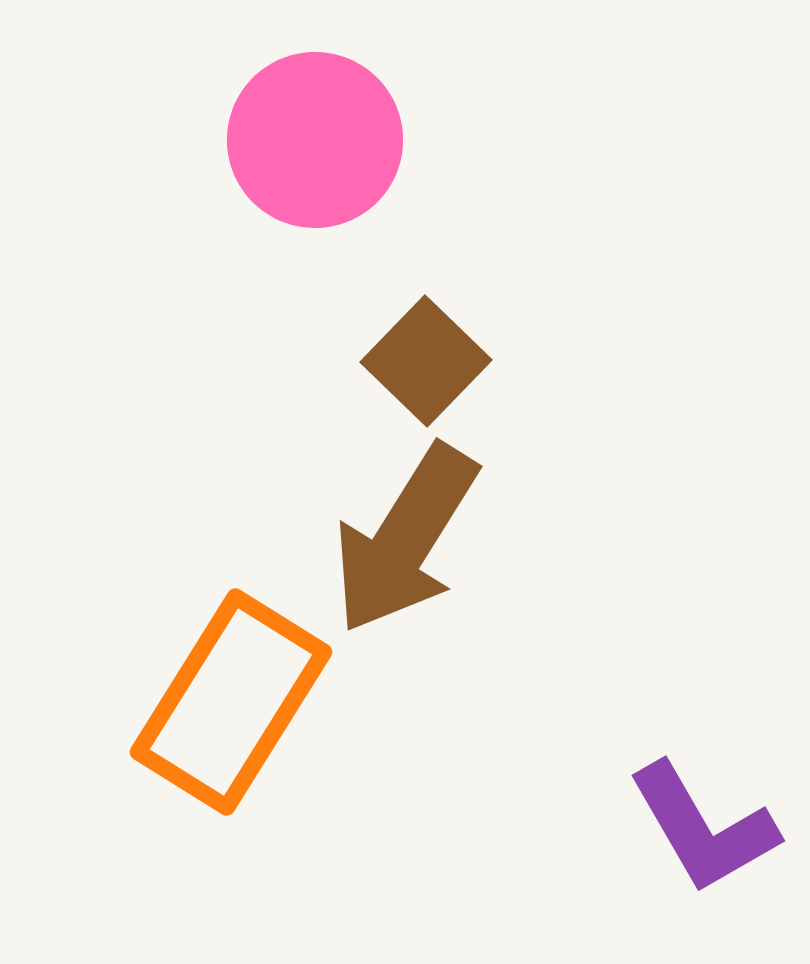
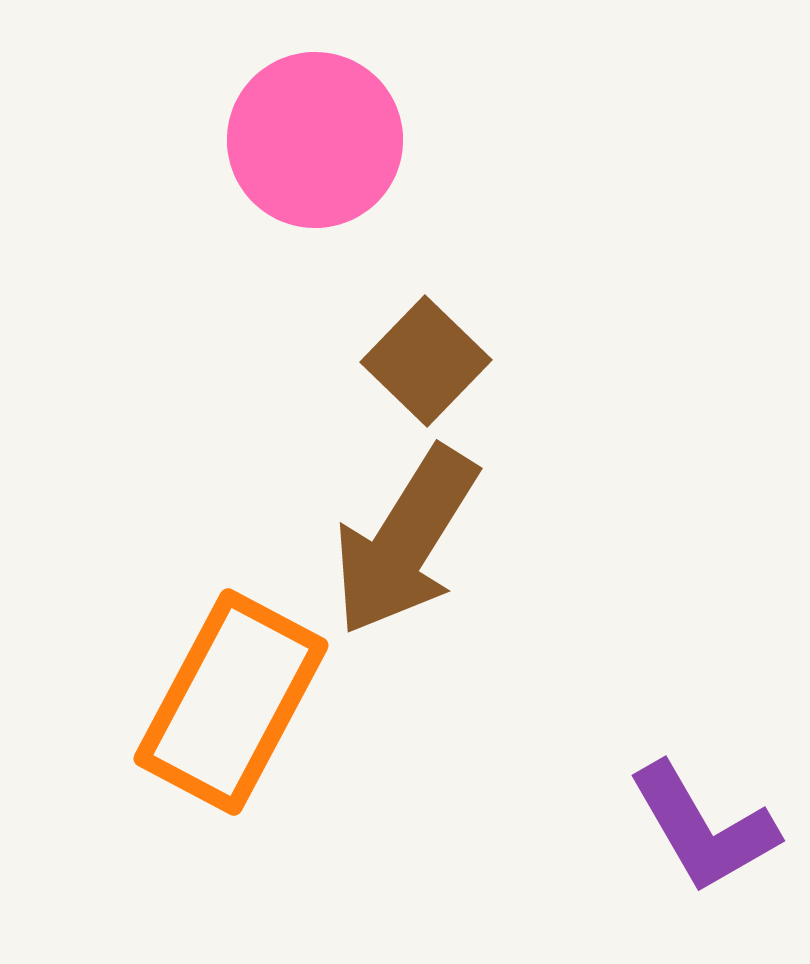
brown arrow: moved 2 px down
orange rectangle: rotated 4 degrees counterclockwise
